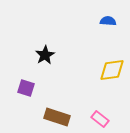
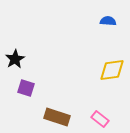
black star: moved 30 px left, 4 px down
